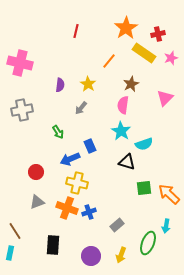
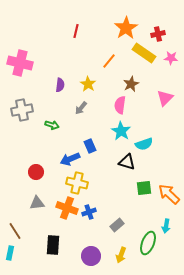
pink star: rotated 24 degrees clockwise
pink semicircle: moved 3 px left
green arrow: moved 6 px left, 7 px up; rotated 40 degrees counterclockwise
gray triangle: moved 1 px down; rotated 14 degrees clockwise
